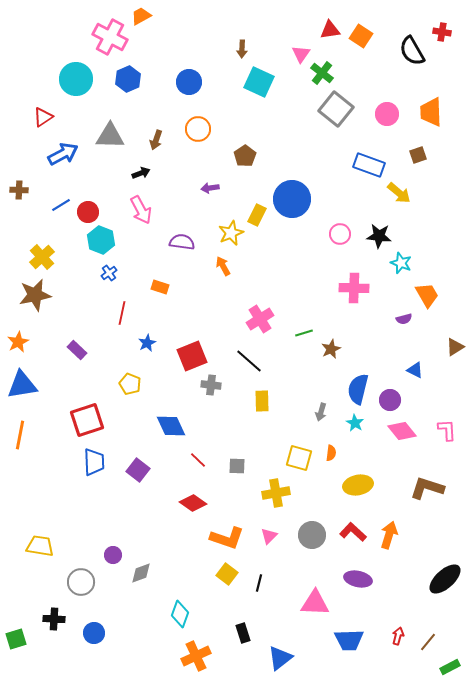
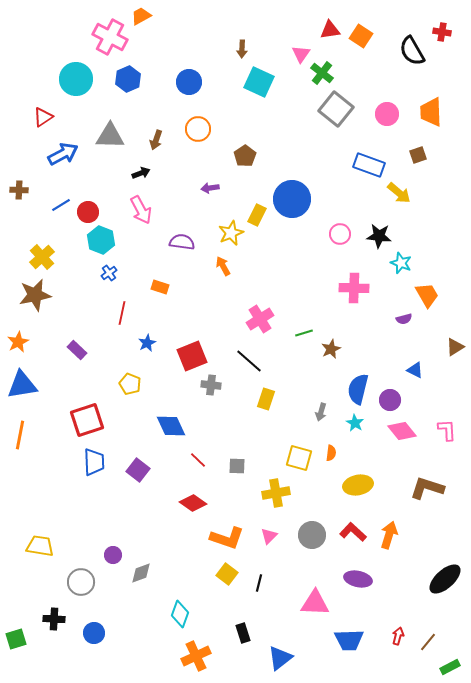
yellow rectangle at (262, 401): moved 4 px right, 2 px up; rotated 20 degrees clockwise
